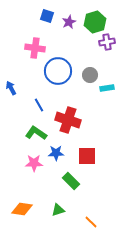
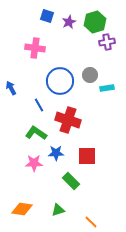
blue circle: moved 2 px right, 10 px down
